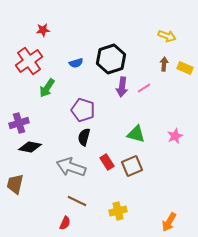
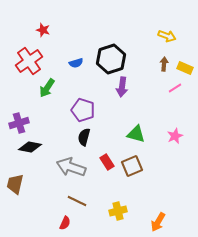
red star: rotated 24 degrees clockwise
pink line: moved 31 px right
orange arrow: moved 11 px left
